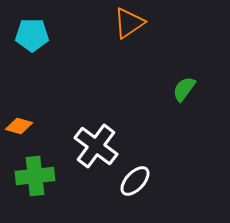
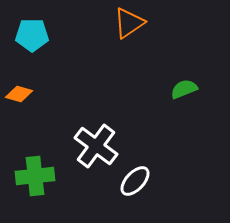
green semicircle: rotated 32 degrees clockwise
orange diamond: moved 32 px up
